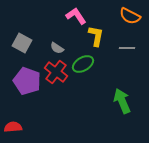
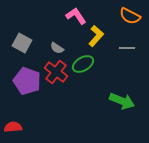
yellow L-shape: rotated 30 degrees clockwise
green arrow: rotated 135 degrees clockwise
